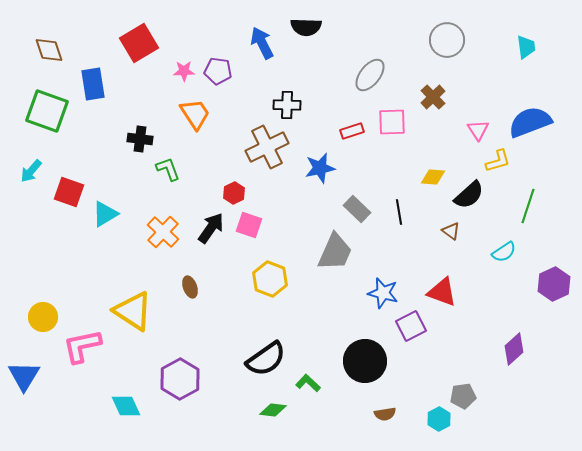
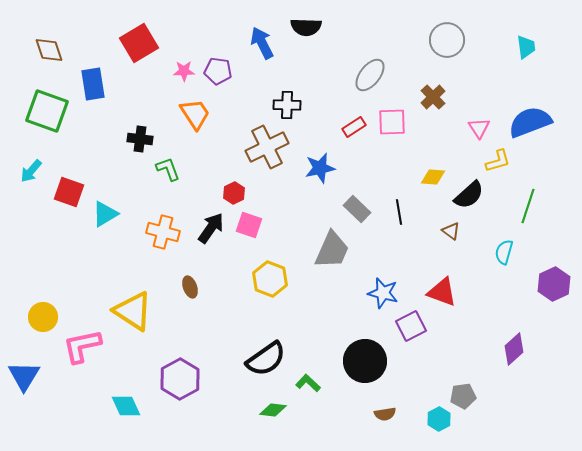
pink triangle at (478, 130): moved 1 px right, 2 px up
red rectangle at (352, 131): moved 2 px right, 4 px up; rotated 15 degrees counterclockwise
orange cross at (163, 232): rotated 28 degrees counterclockwise
gray trapezoid at (335, 252): moved 3 px left, 2 px up
cyan semicircle at (504, 252): rotated 140 degrees clockwise
